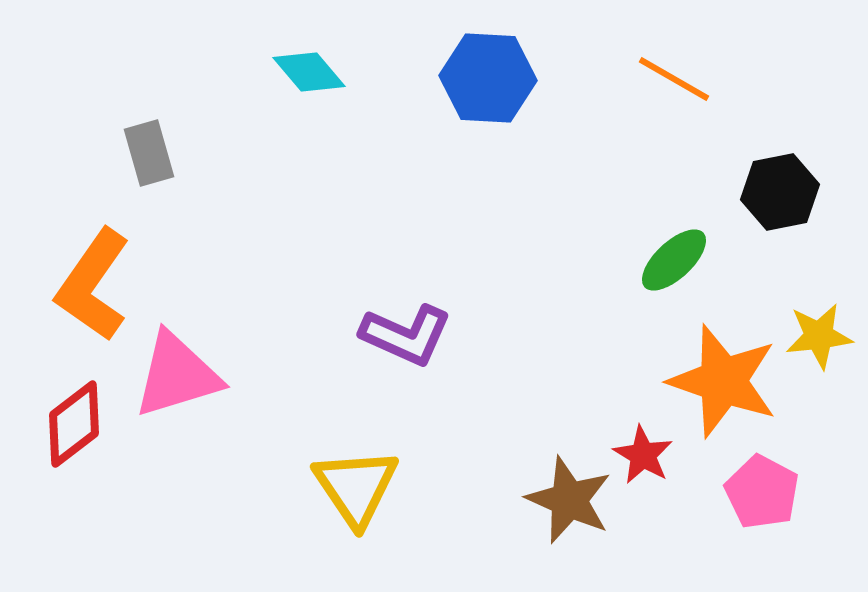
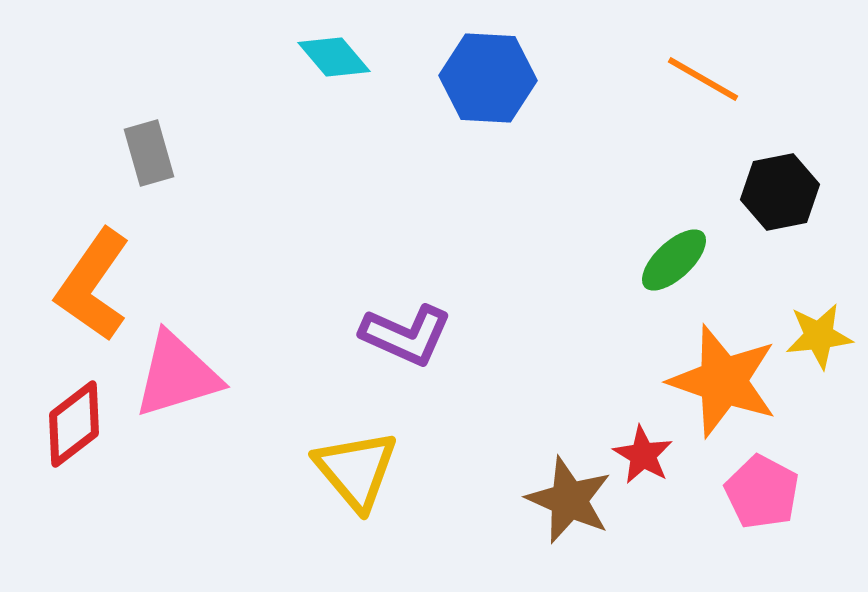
cyan diamond: moved 25 px right, 15 px up
orange line: moved 29 px right
yellow triangle: moved 17 px up; rotated 6 degrees counterclockwise
